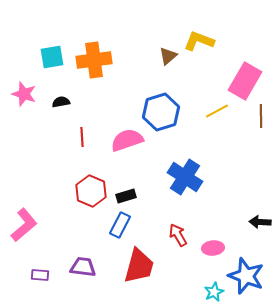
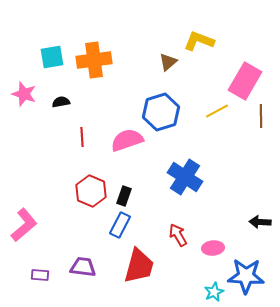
brown triangle: moved 6 px down
black rectangle: moved 2 px left; rotated 54 degrees counterclockwise
blue star: rotated 18 degrees counterclockwise
